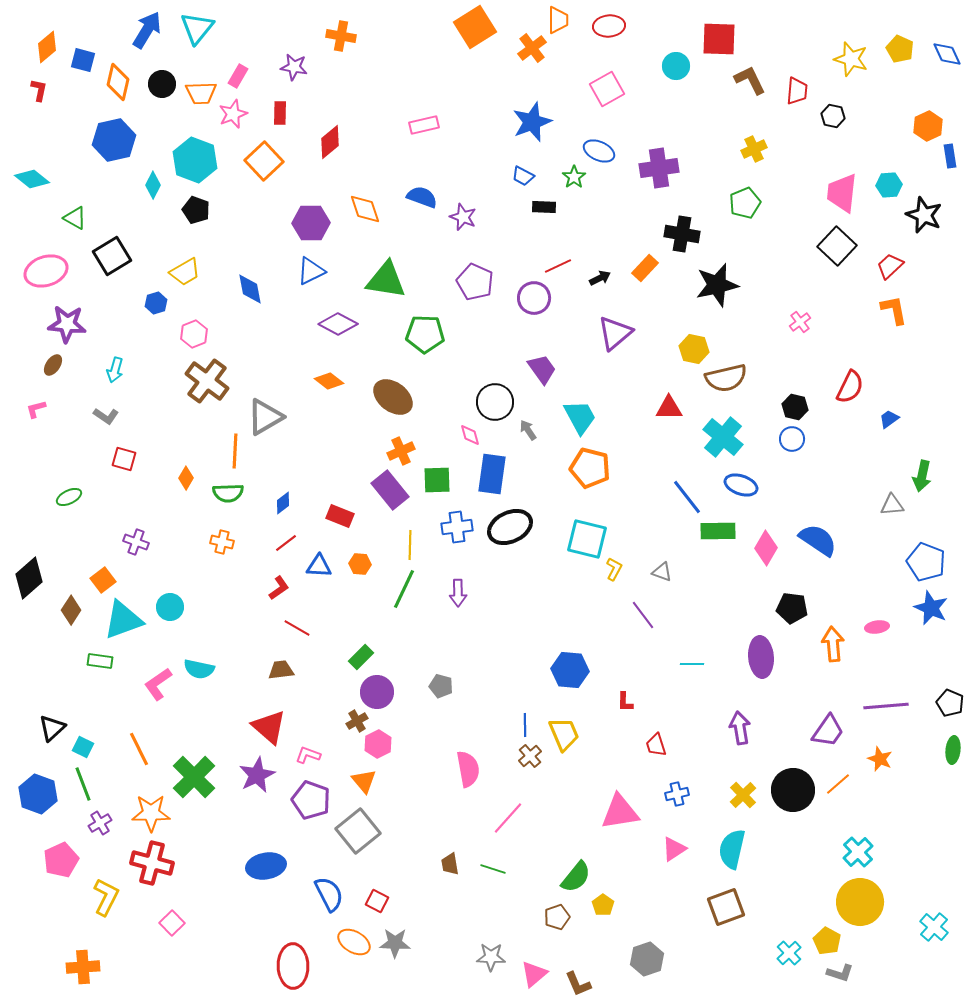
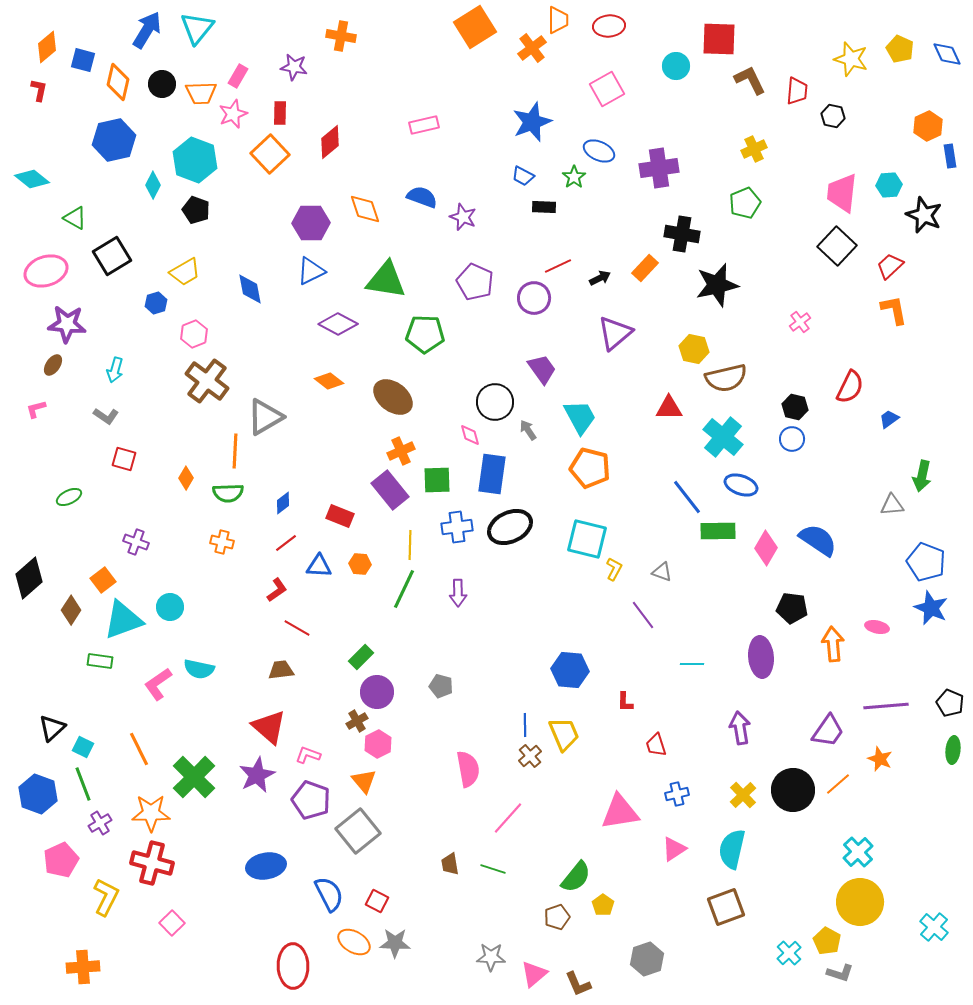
orange square at (264, 161): moved 6 px right, 7 px up
red L-shape at (279, 588): moved 2 px left, 2 px down
pink ellipse at (877, 627): rotated 20 degrees clockwise
